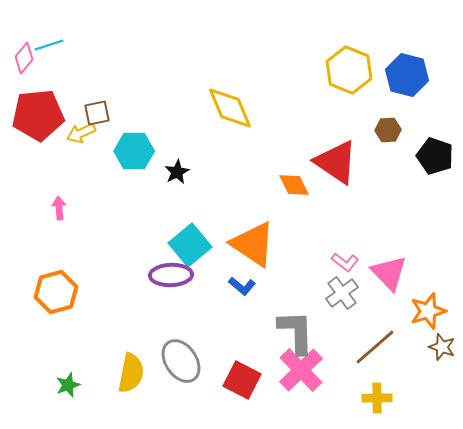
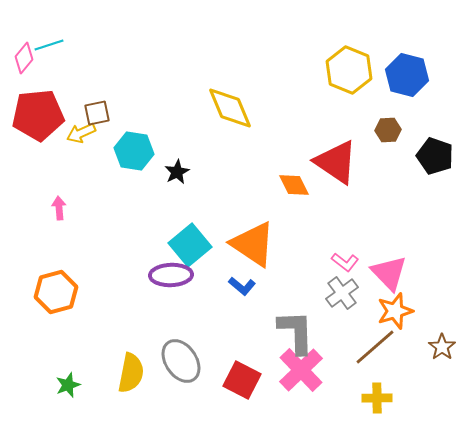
cyan hexagon: rotated 9 degrees clockwise
orange star: moved 33 px left
brown star: rotated 16 degrees clockwise
